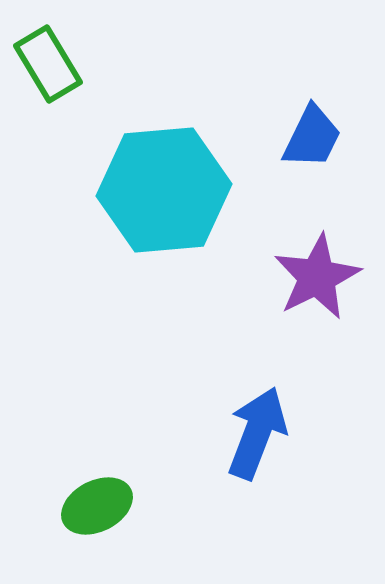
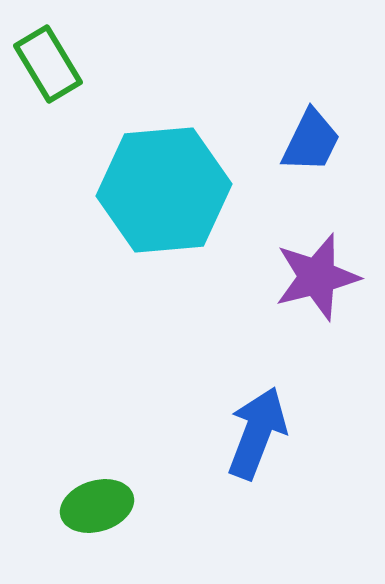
blue trapezoid: moved 1 px left, 4 px down
purple star: rotated 12 degrees clockwise
green ellipse: rotated 10 degrees clockwise
